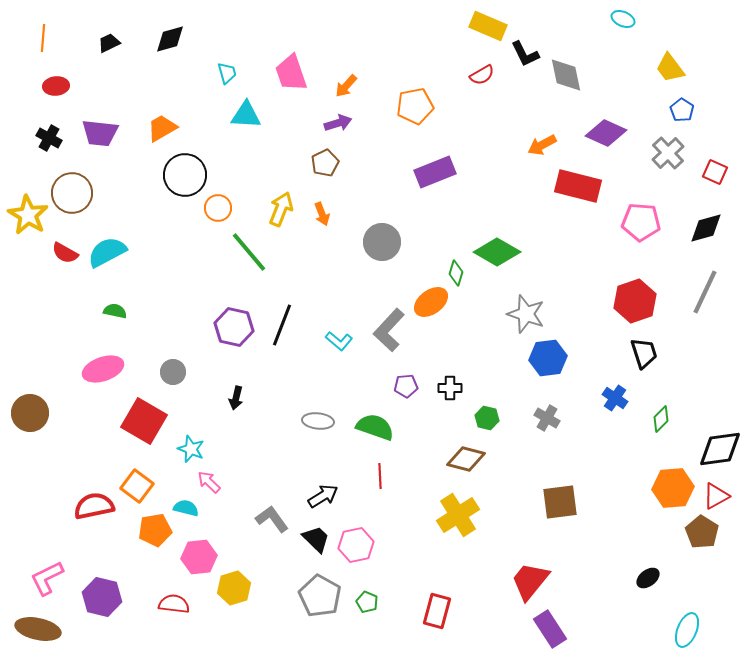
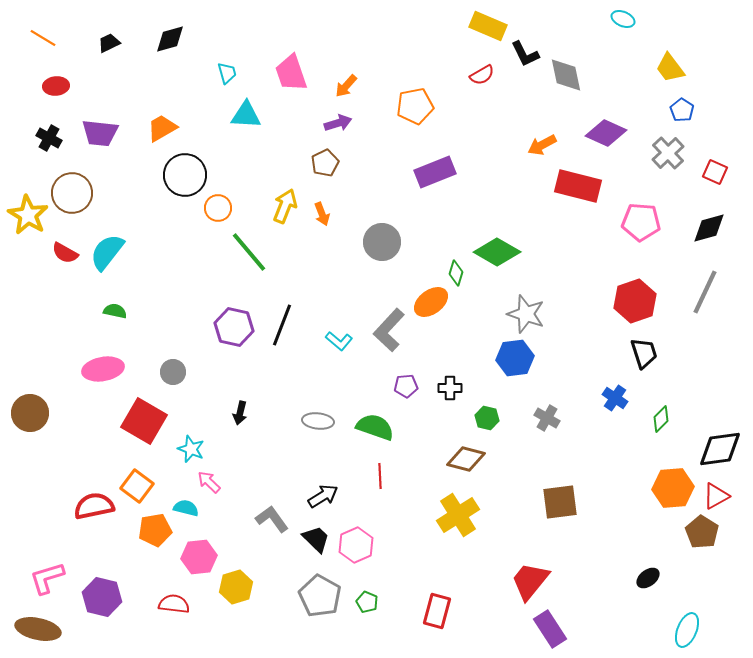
orange line at (43, 38): rotated 64 degrees counterclockwise
yellow arrow at (281, 209): moved 4 px right, 3 px up
black diamond at (706, 228): moved 3 px right
cyan semicircle at (107, 252): rotated 24 degrees counterclockwise
blue hexagon at (548, 358): moved 33 px left
pink ellipse at (103, 369): rotated 9 degrees clockwise
black arrow at (236, 398): moved 4 px right, 15 px down
pink hexagon at (356, 545): rotated 12 degrees counterclockwise
pink L-shape at (47, 578): rotated 9 degrees clockwise
yellow hexagon at (234, 588): moved 2 px right, 1 px up
